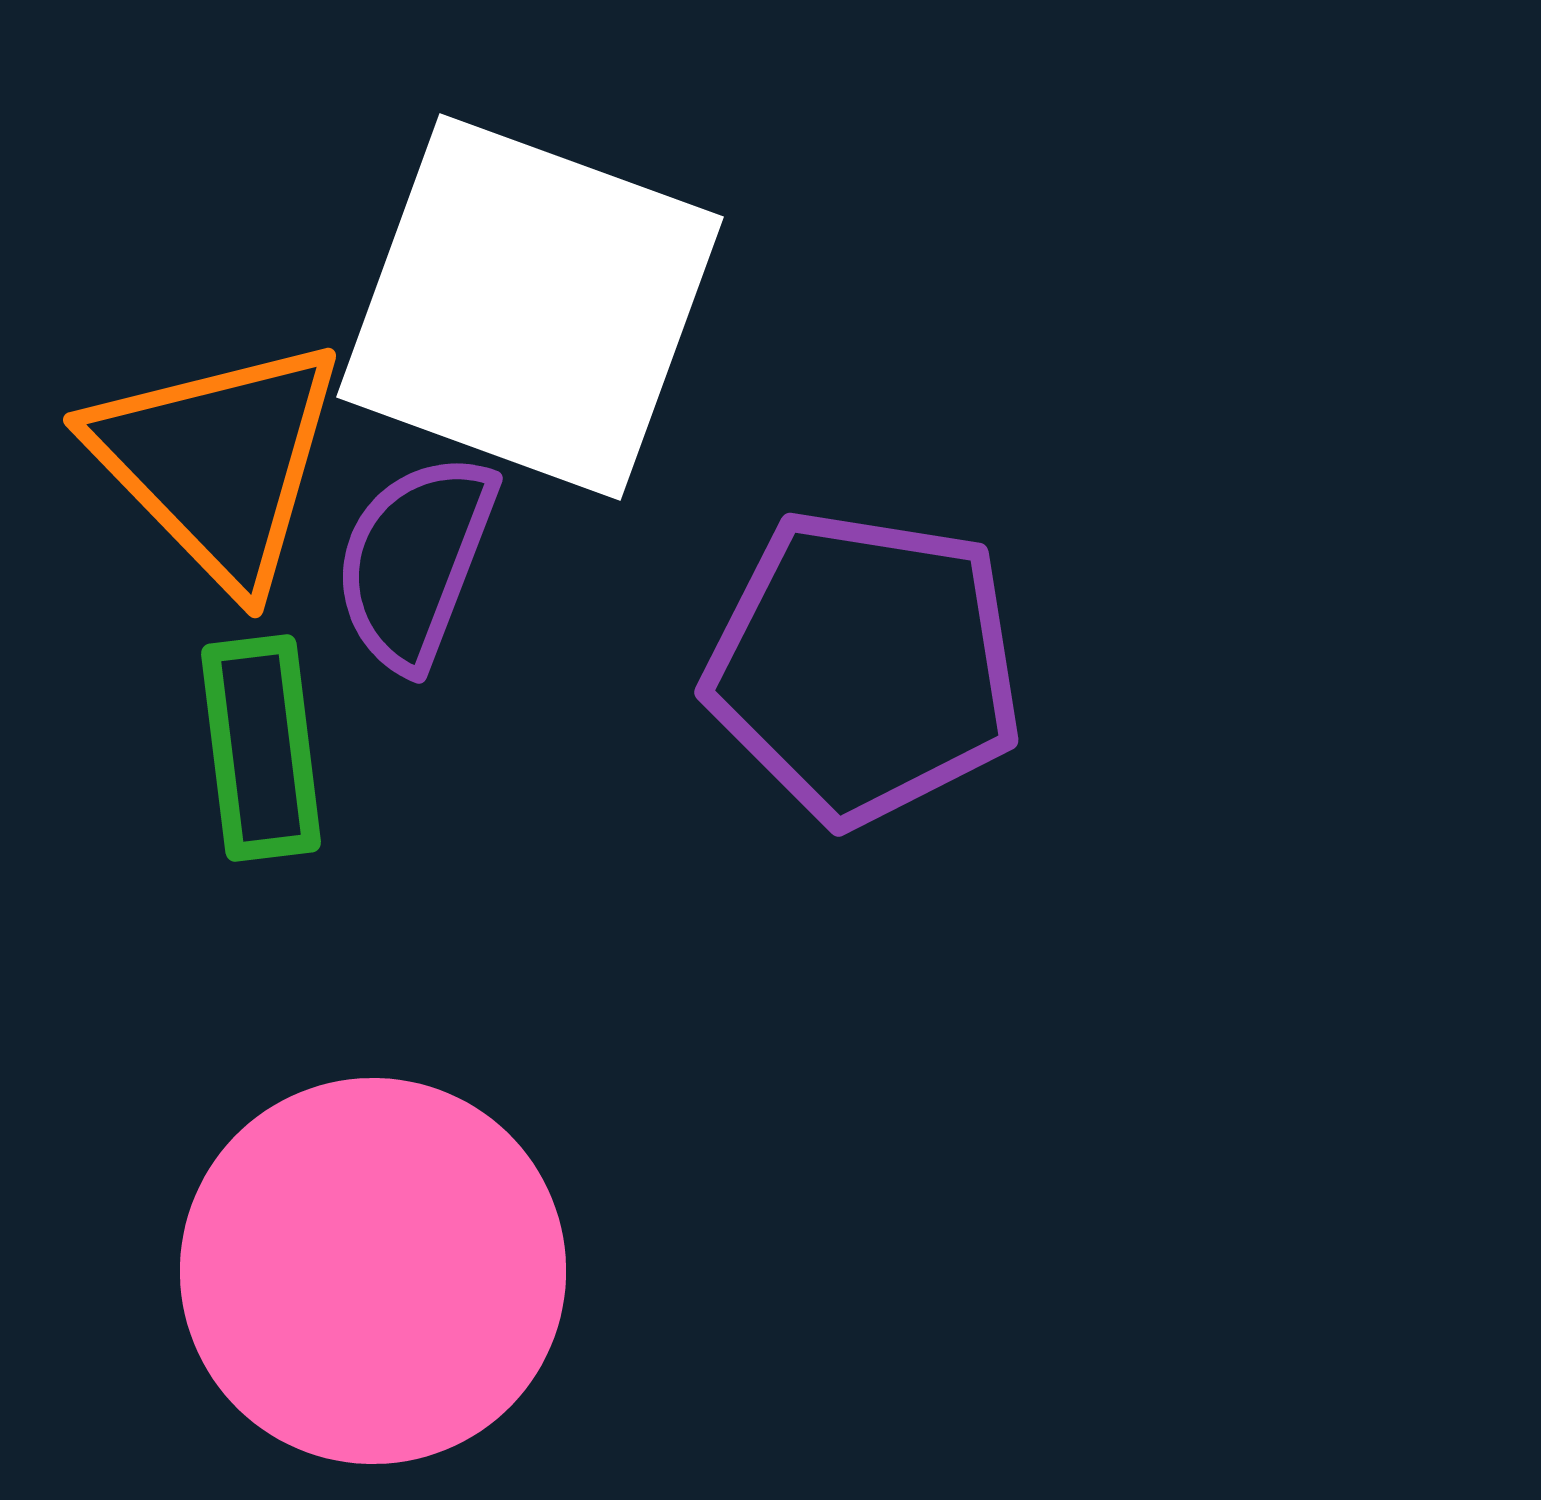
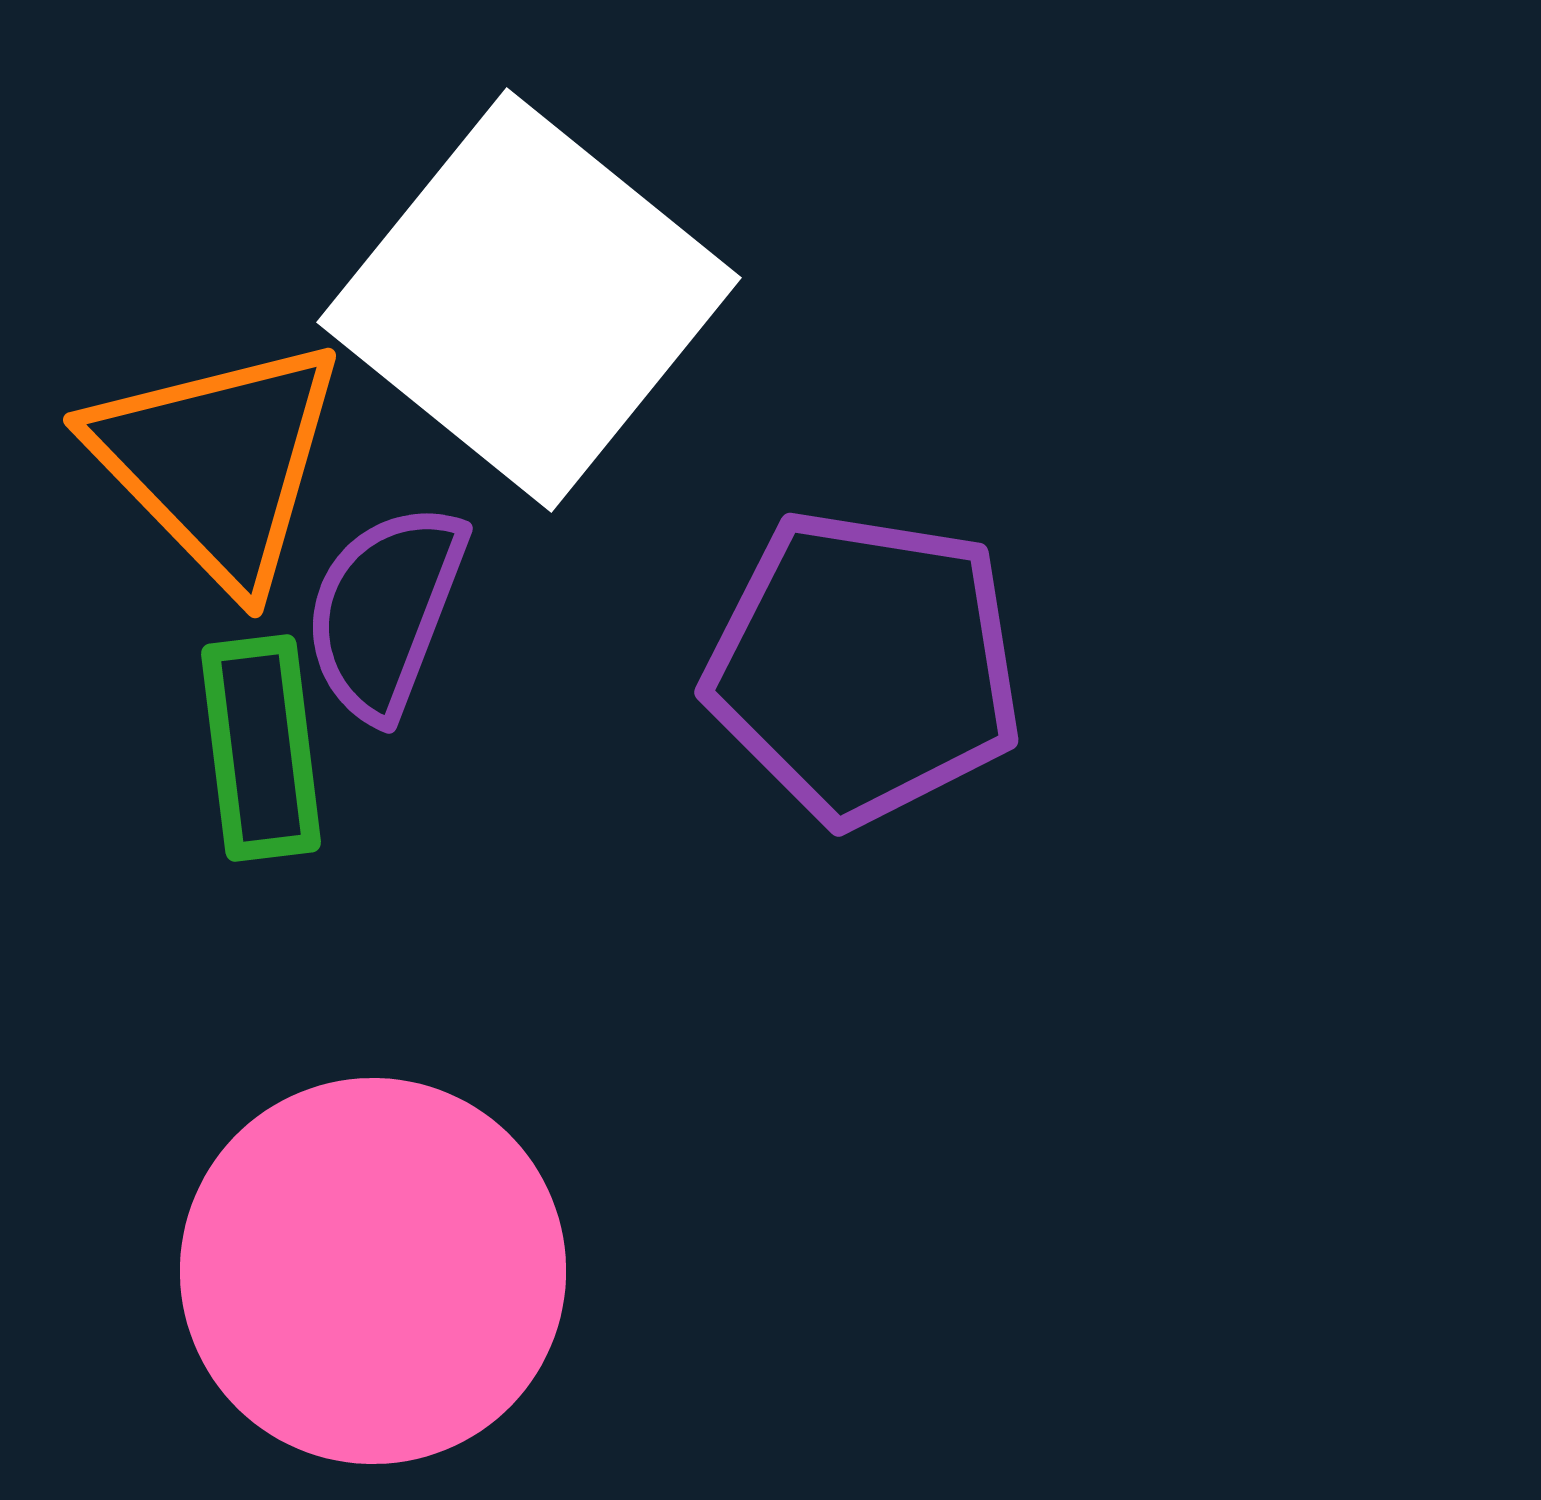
white square: moved 1 px left, 7 px up; rotated 19 degrees clockwise
purple semicircle: moved 30 px left, 50 px down
